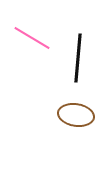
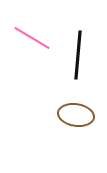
black line: moved 3 px up
